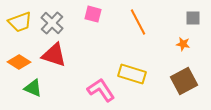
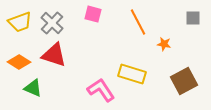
orange star: moved 19 px left
